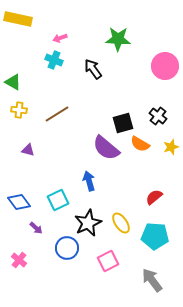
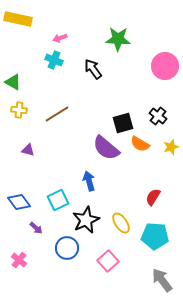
red semicircle: moved 1 px left; rotated 18 degrees counterclockwise
black star: moved 2 px left, 3 px up
pink square: rotated 15 degrees counterclockwise
gray arrow: moved 10 px right
